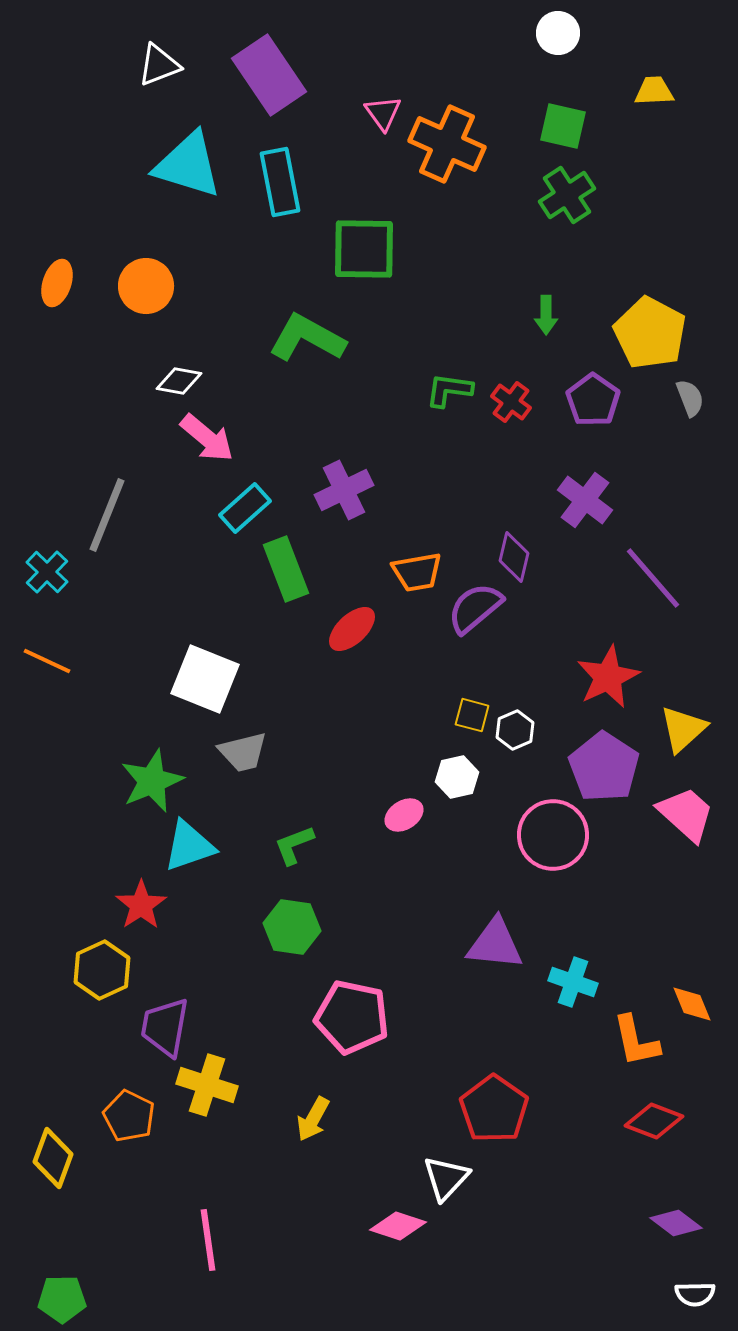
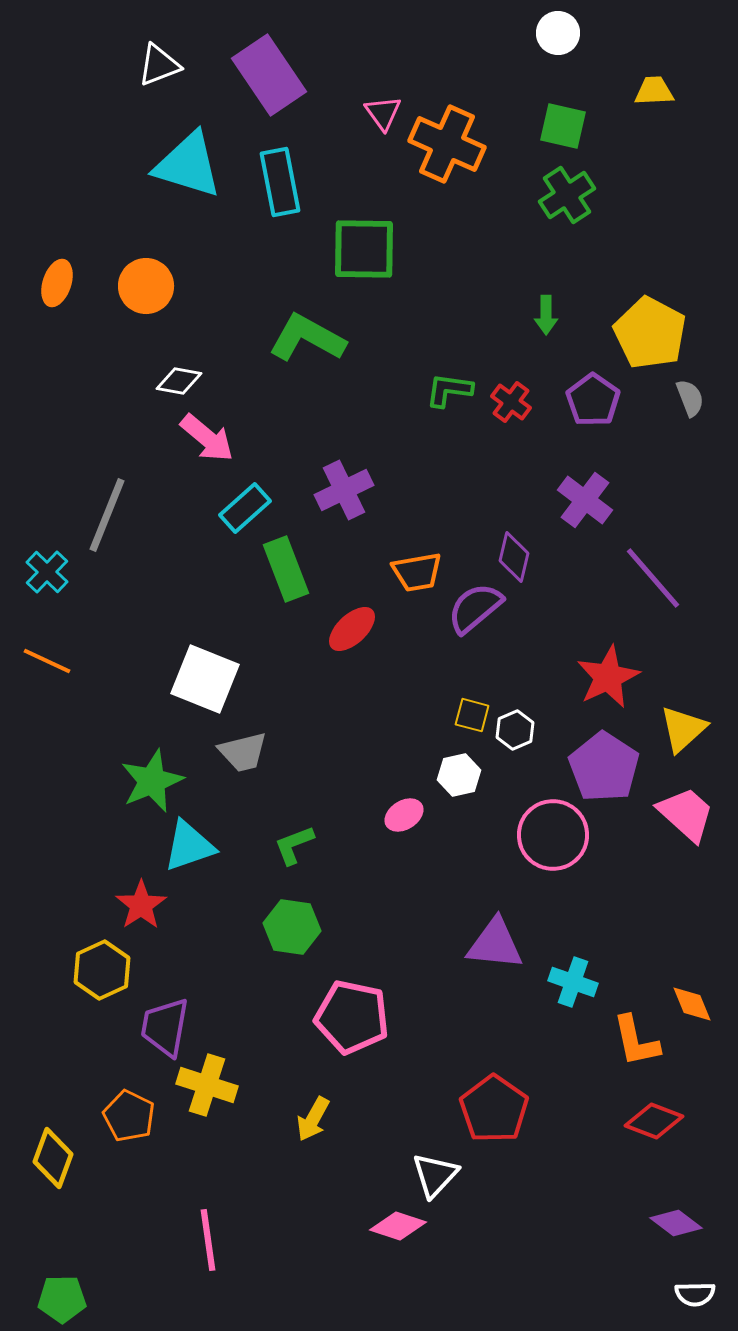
white hexagon at (457, 777): moved 2 px right, 2 px up
white triangle at (446, 1178): moved 11 px left, 3 px up
